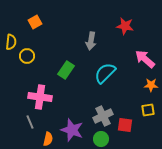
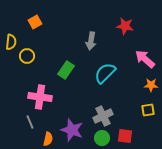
red square: moved 11 px down
green circle: moved 1 px right, 1 px up
